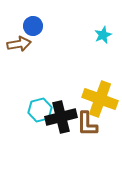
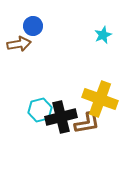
brown L-shape: moved 1 px up; rotated 100 degrees counterclockwise
